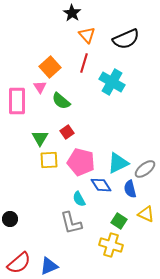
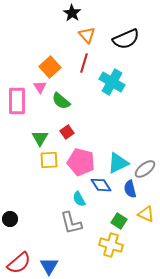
blue triangle: rotated 36 degrees counterclockwise
